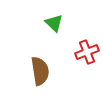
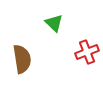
brown semicircle: moved 18 px left, 12 px up
